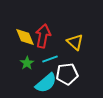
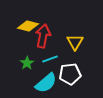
yellow diamond: moved 3 px right, 11 px up; rotated 55 degrees counterclockwise
yellow triangle: rotated 18 degrees clockwise
white pentagon: moved 3 px right
